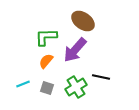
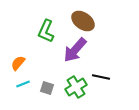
green L-shape: moved 6 px up; rotated 65 degrees counterclockwise
orange semicircle: moved 28 px left, 2 px down
